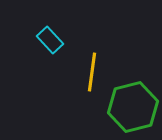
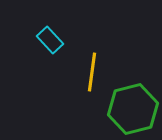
green hexagon: moved 2 px down
